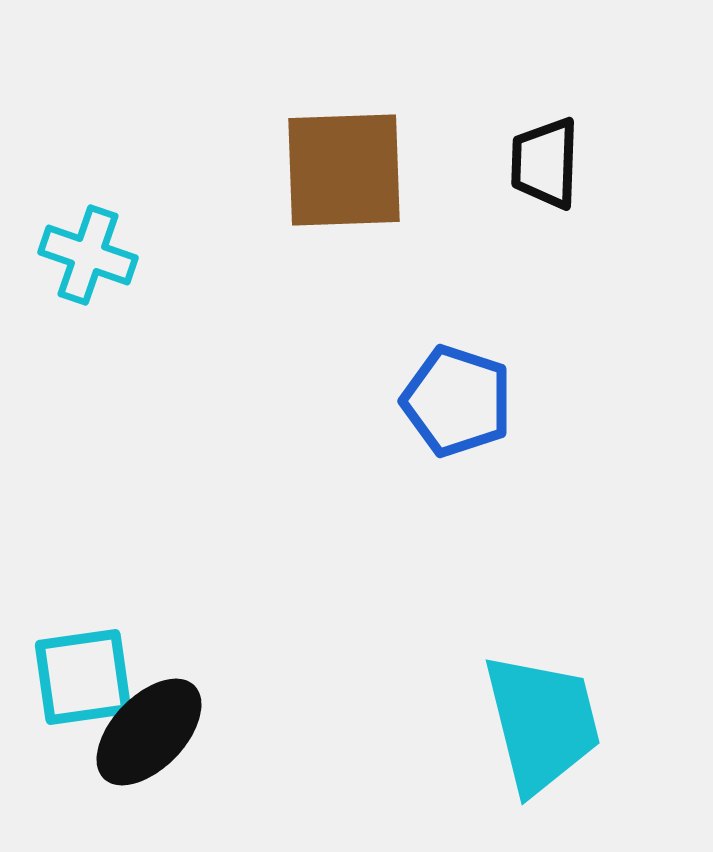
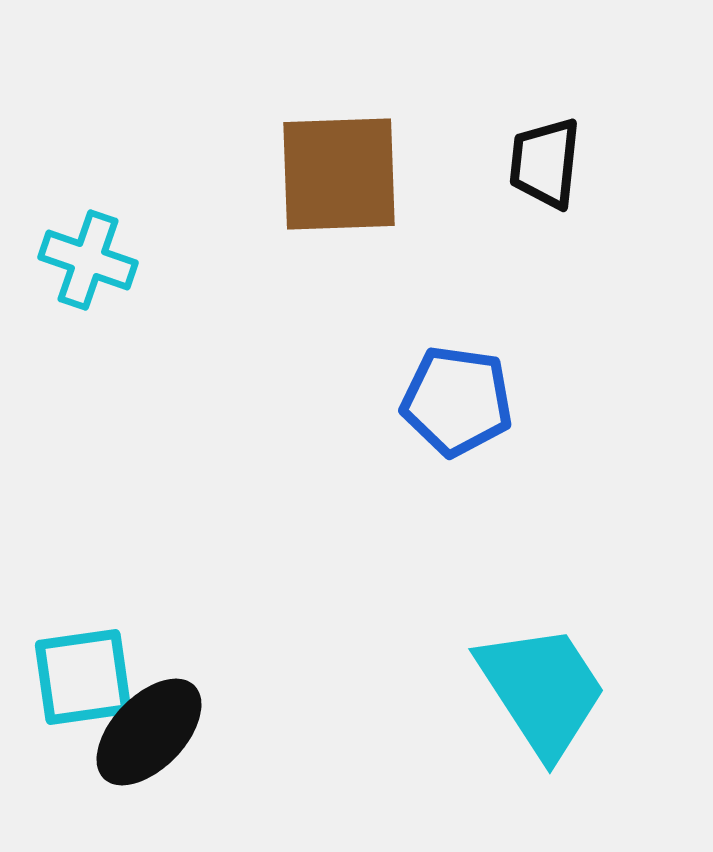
black trapezoid: rotated 4 degrees clockwise
brown square: moved 5 px left, 4 px down
cyan cross: moved 5 px down
blue pentagon: rotated 10 degrees counterclockwise
cyan trapezoid: moved 33 px up; rotated 19 degrees counterclockwise
